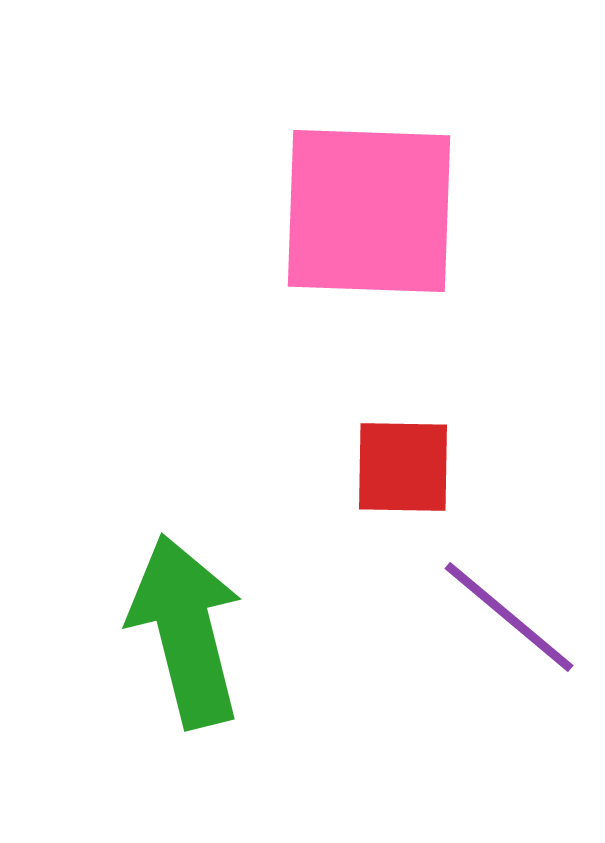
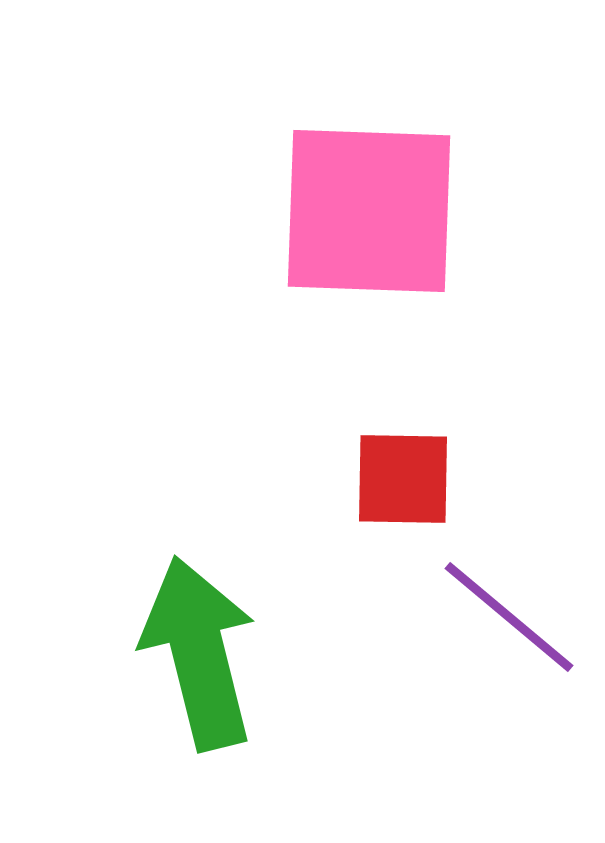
red square: moved 12 px down
green arrow: moved 13 px right, 22 px down
